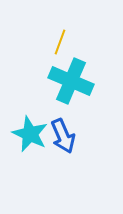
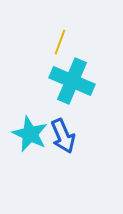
cyan cross: moved 1 px right
